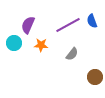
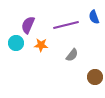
blue semicircle: moved 2 px right, 4 px up
purple line: moved 2 px left; rotated 15 degrees clockwise
cyan circle: moved 2 px right
gray semicircle: moved 1 px down
